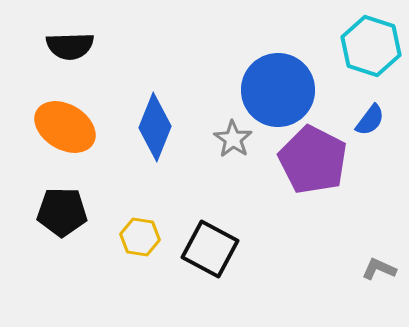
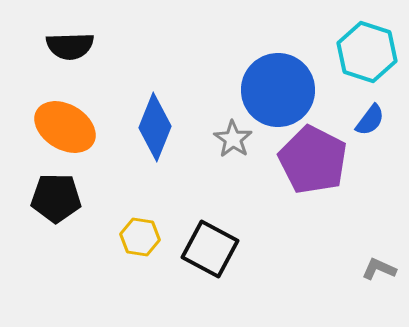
cyan hexagon: moved 4 px left, 6 px down
black pentagon: moved 6 px left, 14 px up
